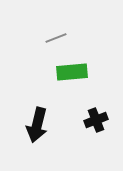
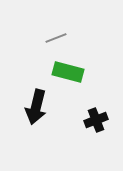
green rectangle: moved 4 px left; rotated 20 degrees clockwise
black arrow: moved 1 px left, 18 px up
